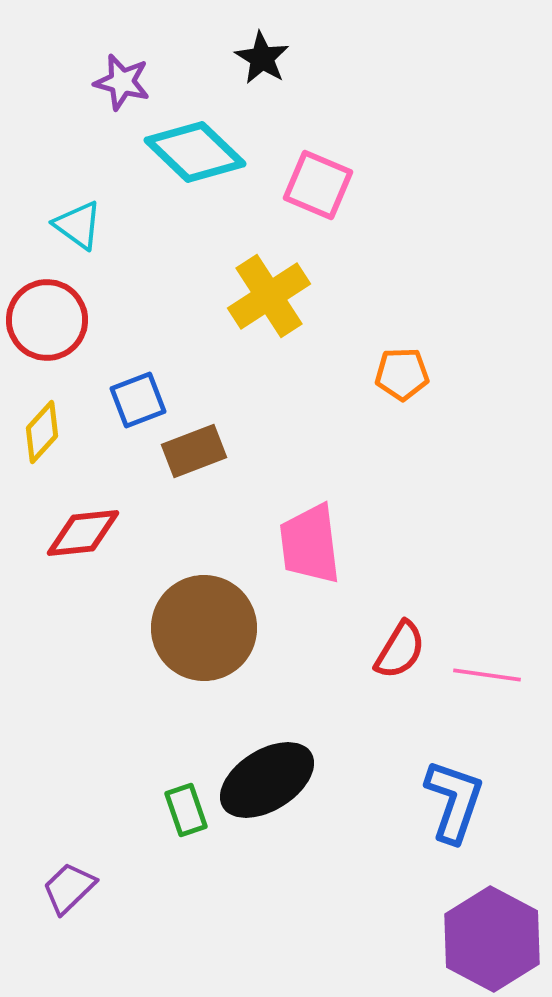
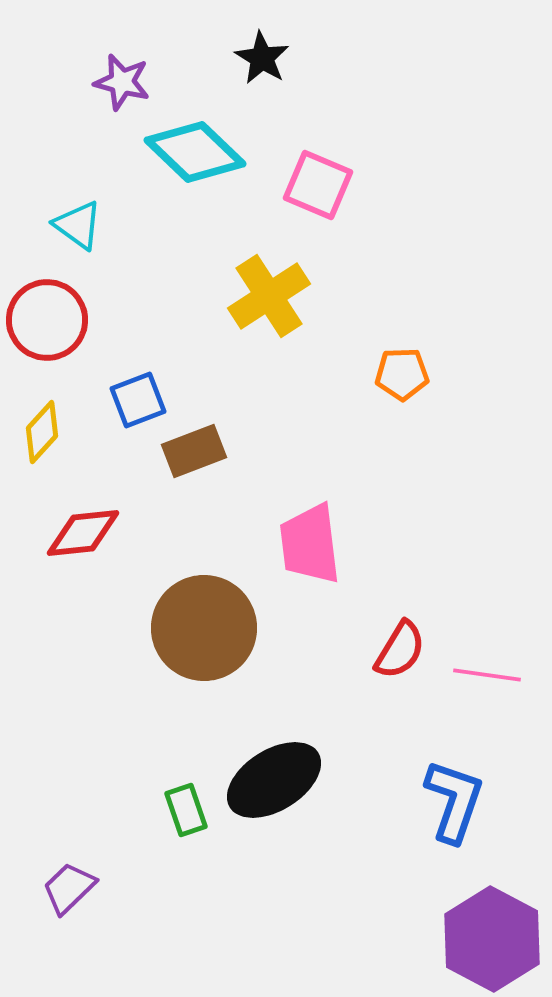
black ellipse: moved 7 px right
